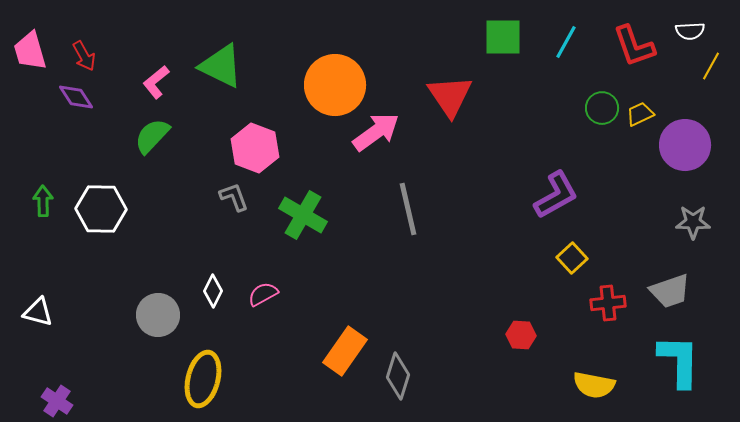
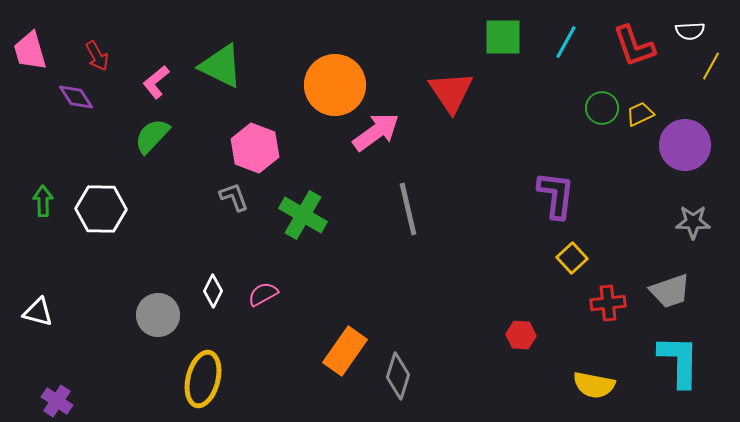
red arrow: moved 13 px right
red triangle: moved 1 px right, 4 px up
purple L-shape: rotated 54 degrees counterclockwise
